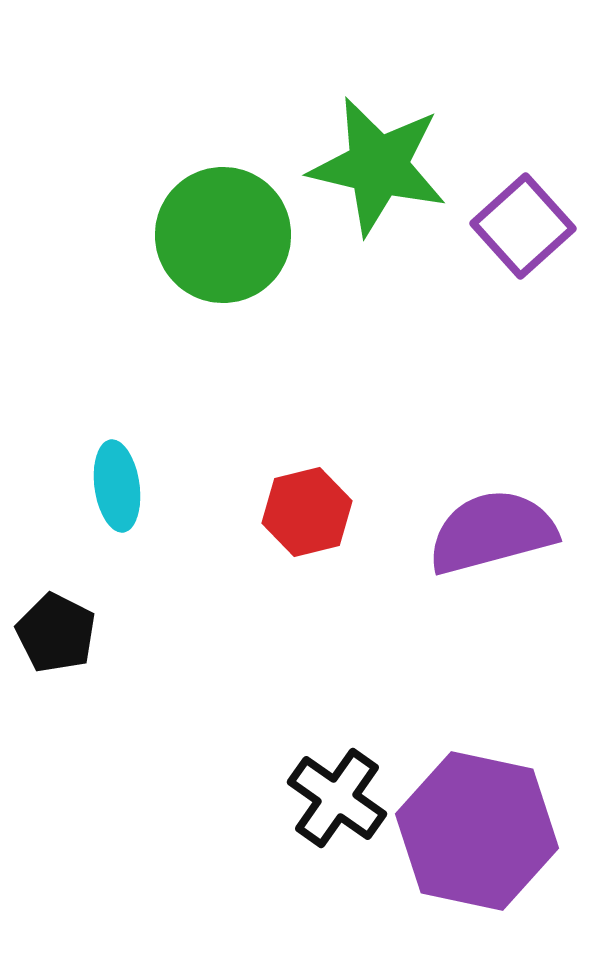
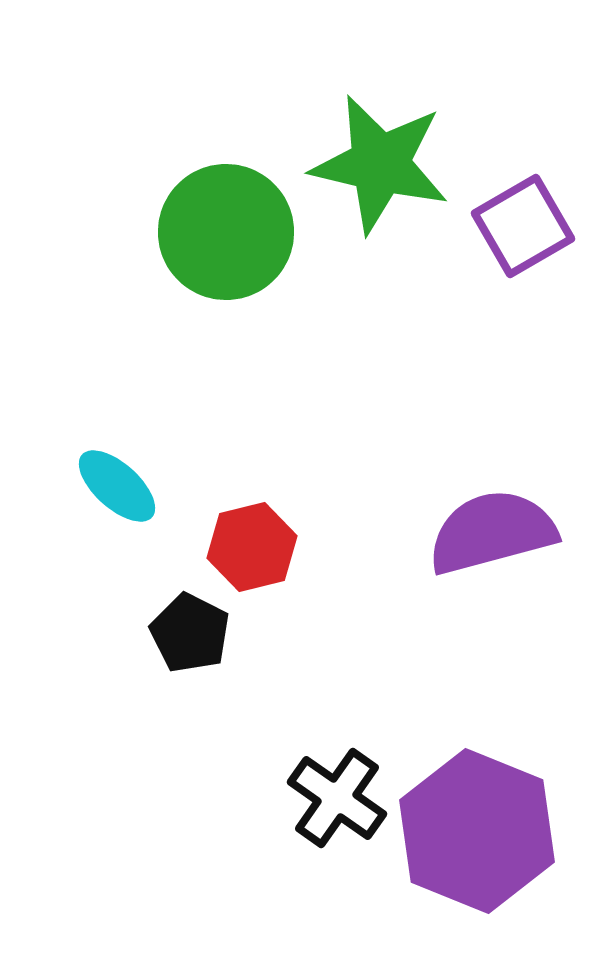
green star: moved 2 px right, 2 px up
purple square: rotated 12 degrees clockwise
green circle: moved 3 px right, 3 px up
cyan ellipse: rotated 40 degrees counterclockwise
red hexagon: moved 55 px left, 35 px down
black pentagon: moved 134 px right
purple hexagon: rotated 10 degrees clockwise
